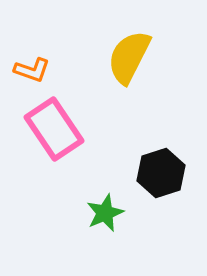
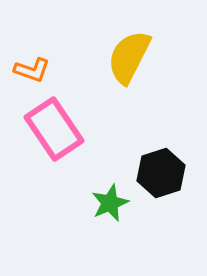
green star: moved 5 px right, 10 px up
